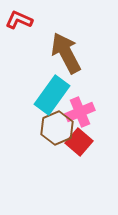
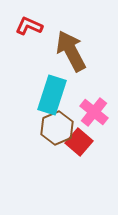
red L-shape: moved 10 px right, 6 px down
brown arrow: moved 5 px right, 2 px up
cyan rectangle: rotated 18 degrees counterclockwise
pink cross: moved 14 px right; rotated 28 degrees counterclockwise
